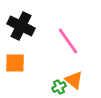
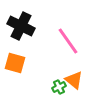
orange square: rotated 15 degrees clockwise
